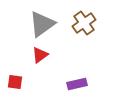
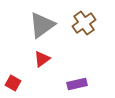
gray triangle: moved 1 px down
red triangle: moved 2 px right, 4 px down
red square: moved 2 px left, 1 px down; rotated 21 degrees clockwise
